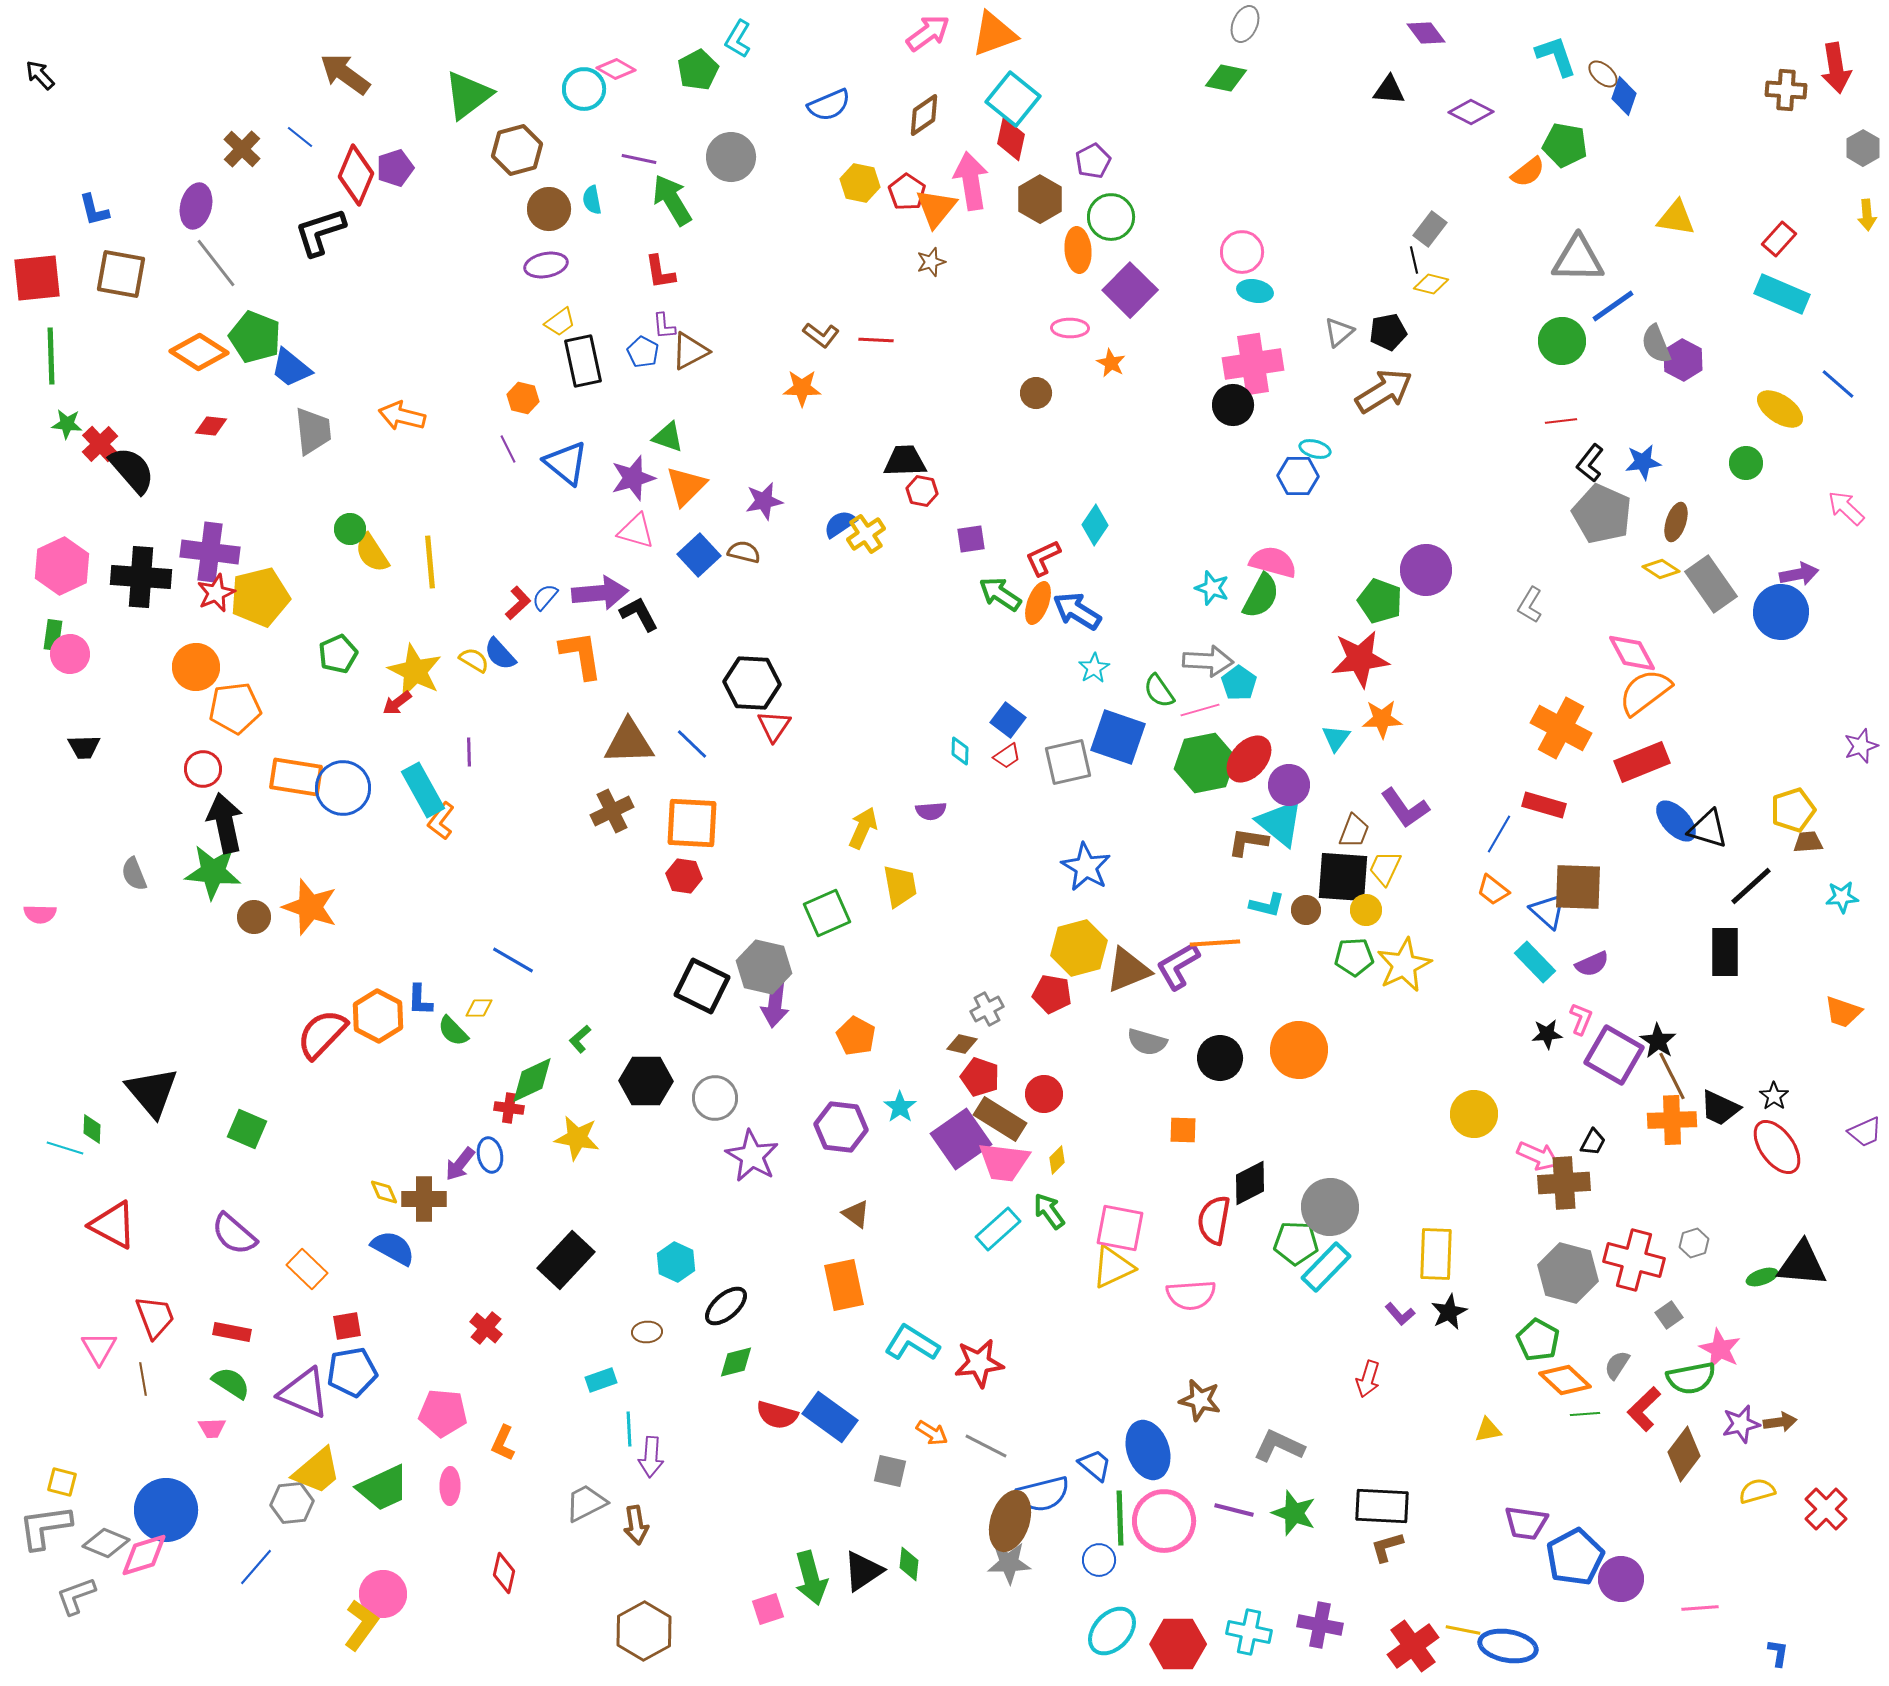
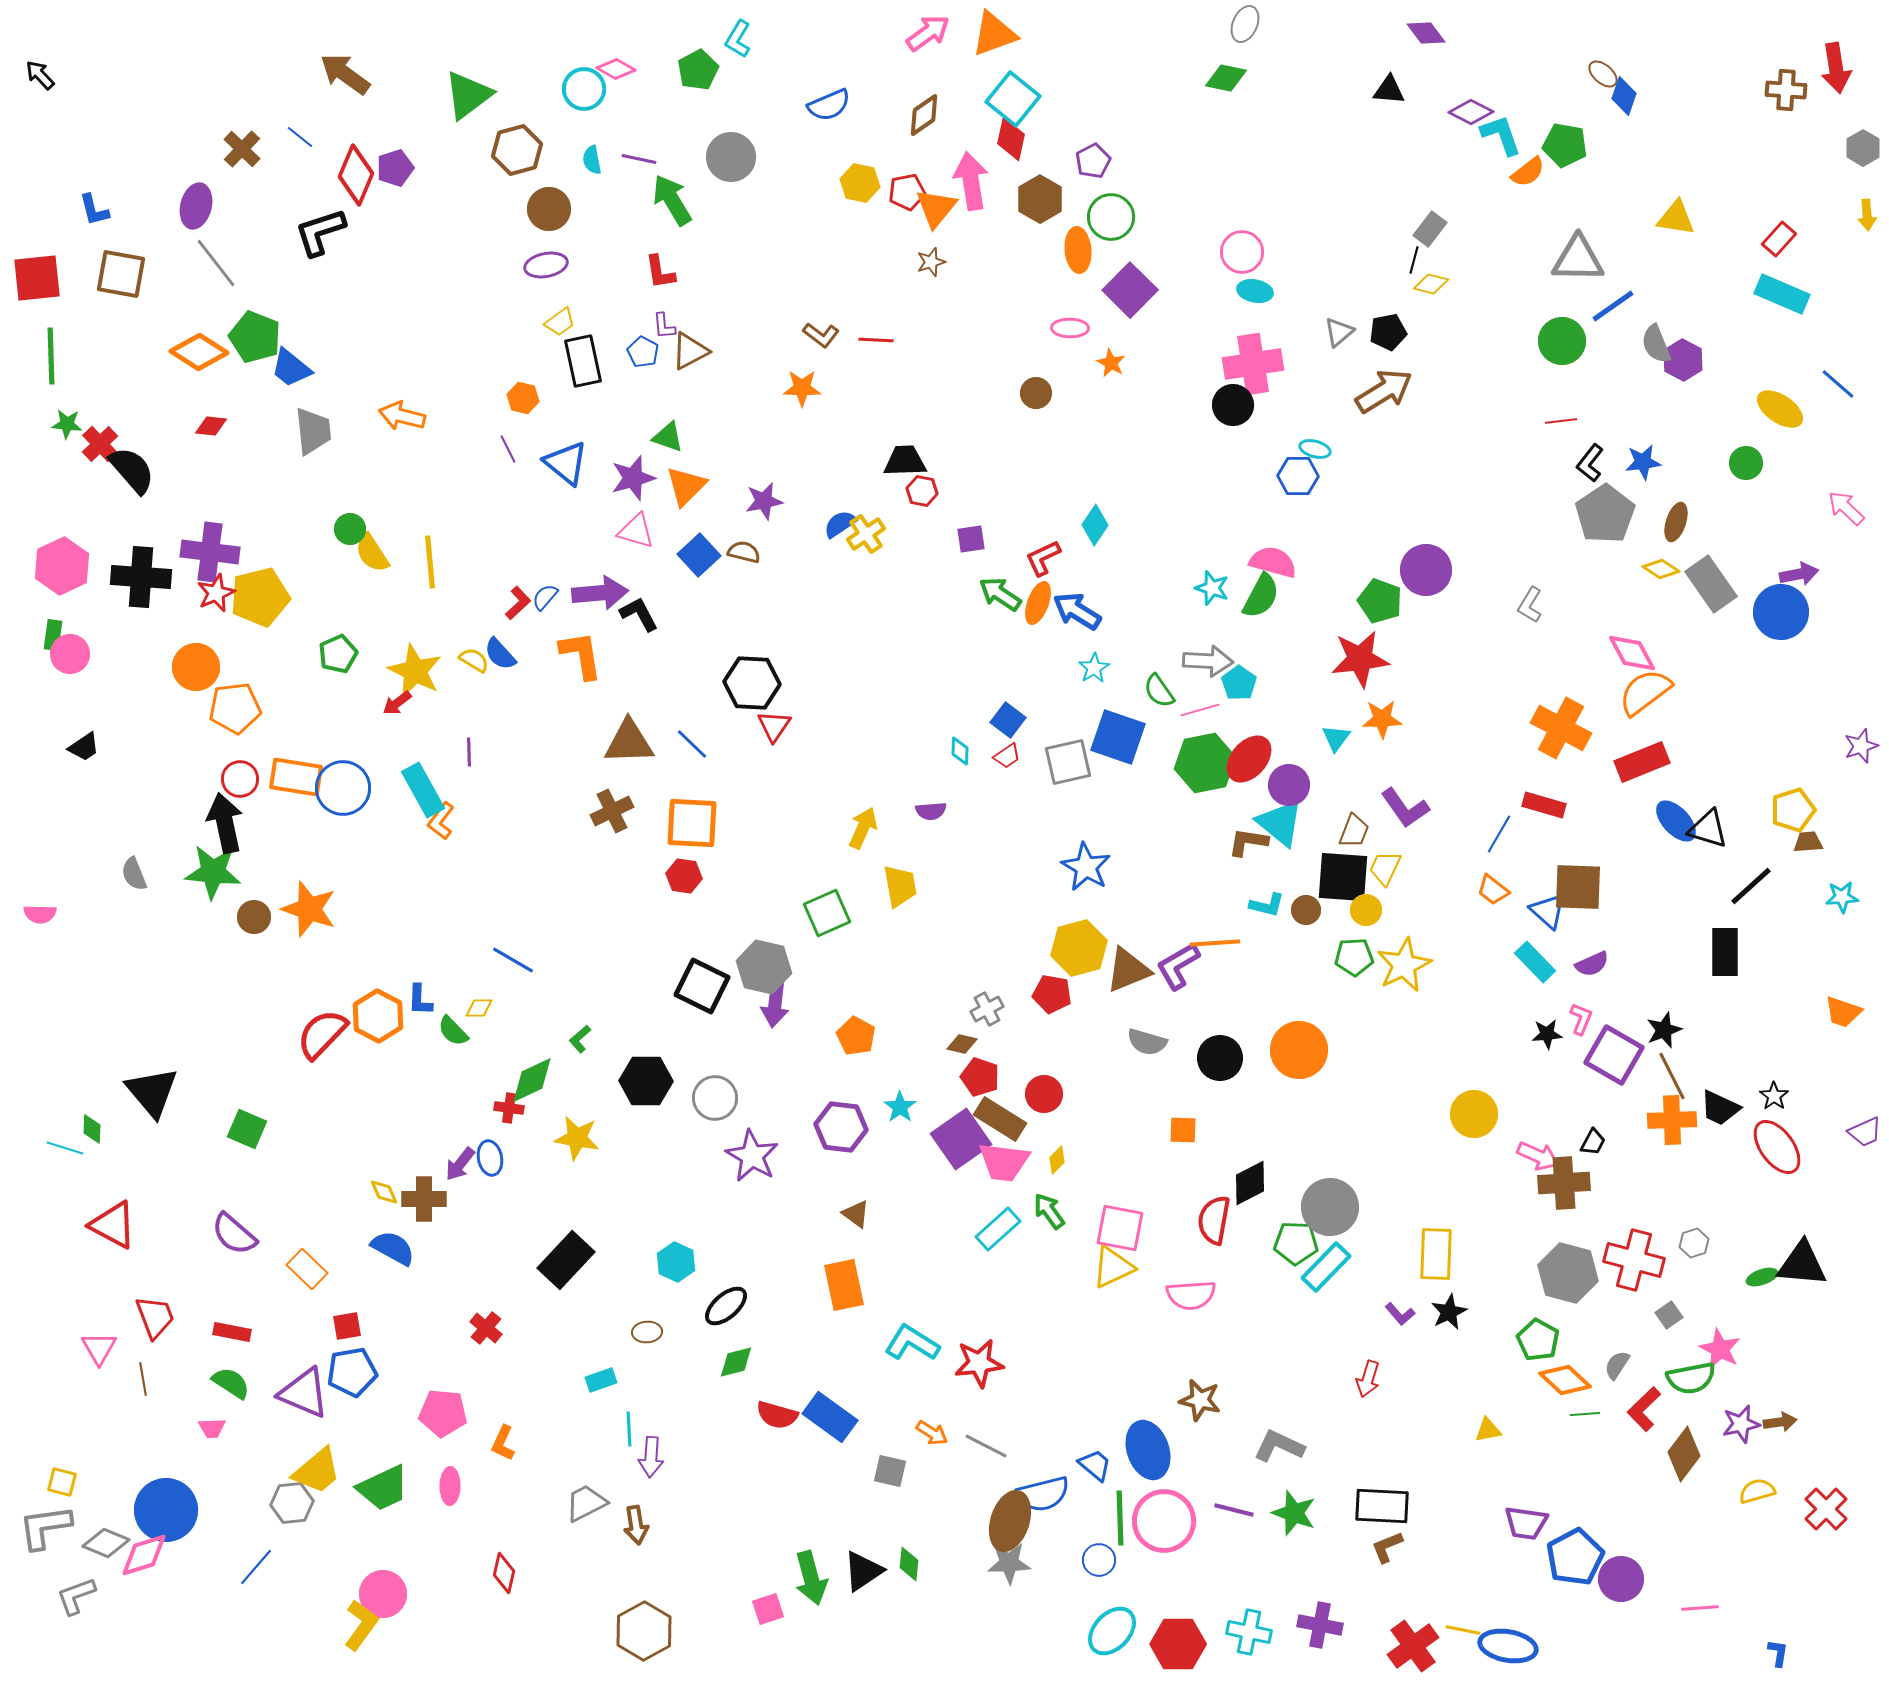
cyan L-shape at (1556, 56): moved 55 px left, 79 px down
red pentagon at (907, 192): rotated 27 degrees clockwise
cyan semicircle at (592, 200): moved 40 px up
black line at (1414, 260): rotated 28 degrees clockwise
gray pentagon at (1602, 514): moved 3 px right; rotated 14 degrees clockwise
black trapezoid at (84, 747): rotated 32 degrees counterclockwise
red circle at (203, 769): moved 37 px right, 10 px down
orange star at (310, 907): moved 1 px left, 2 px down
black star at (1658, 1041): moved 6 px right, 11 px up; rotated 18 degrees clockwise
blue ellipse at (490, 1155): moved 3 px down
brown L-shape at (1387, 1547): rotated 6 degrees counterclockwise
